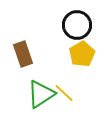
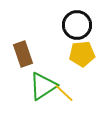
yellow pentagon: rotated 25 degrees clockwise
green triangle: moved 2 px right, 8 px up
